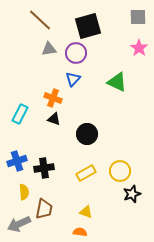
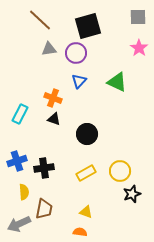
blue triangle: moved 6 px right, 2 px down
